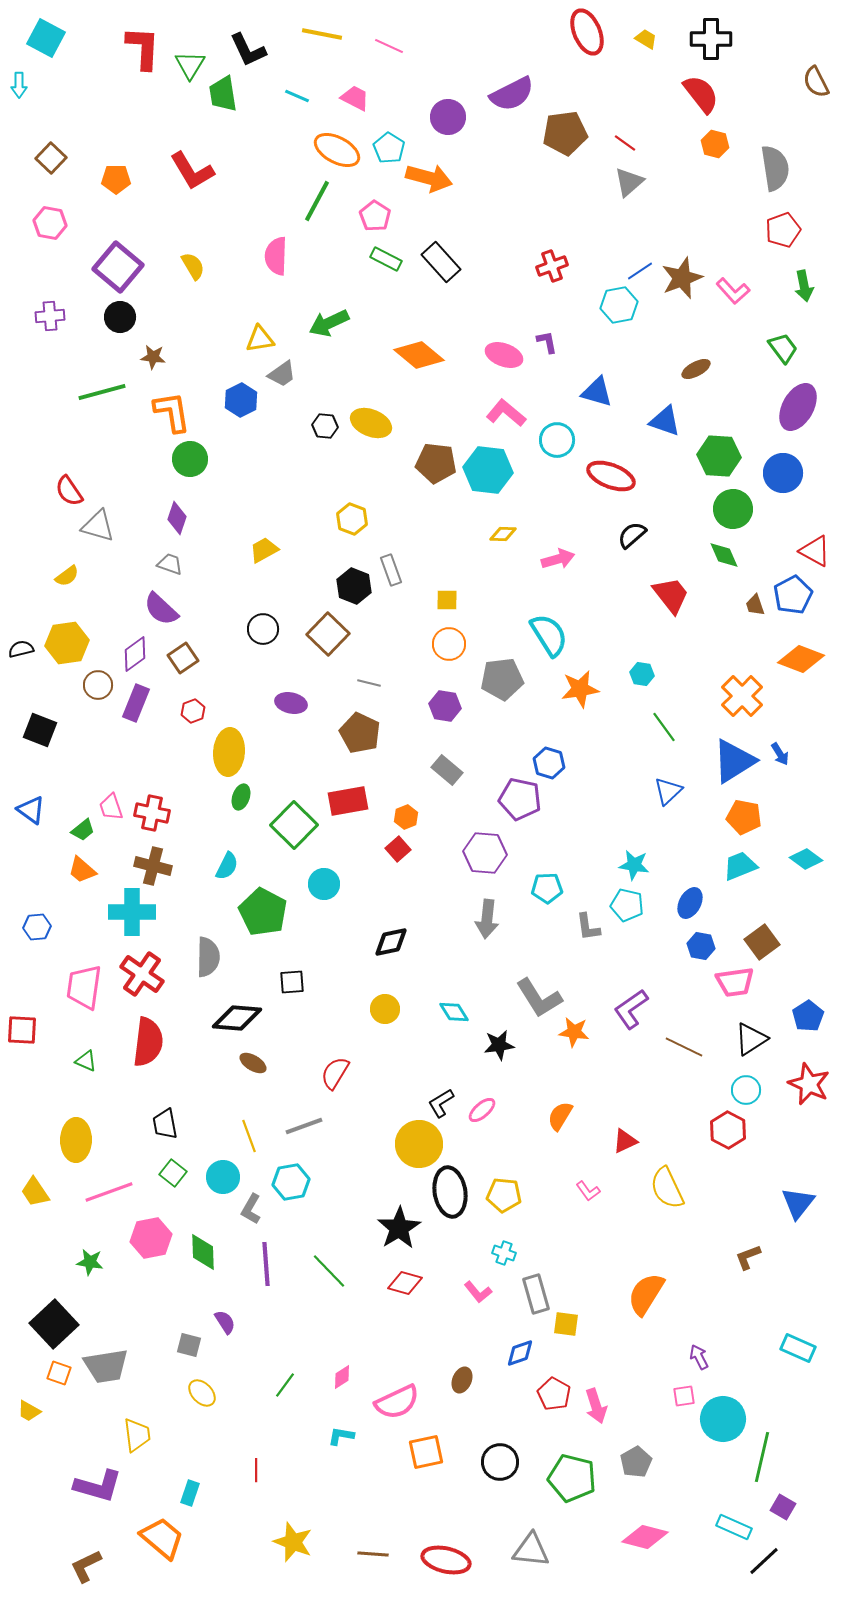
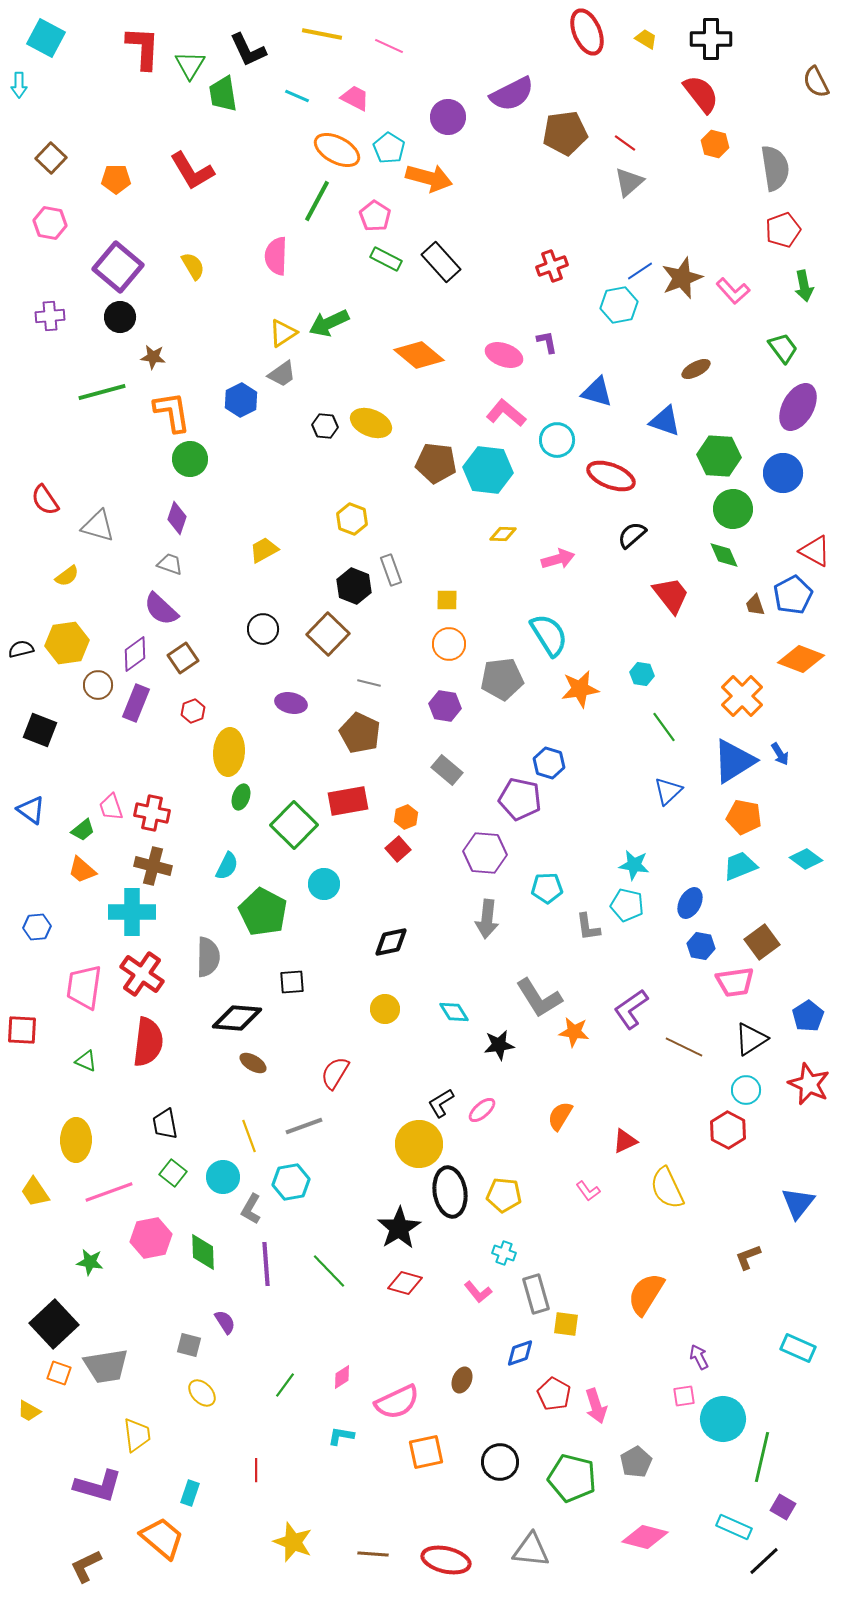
yellow triangle at (260, 339): moved 23 px right, 6 px up; rotated 24 degrees counterclockwise
red semicircle at (69, 491): moved 24 px left, 9 px down
